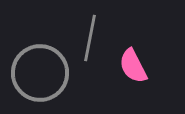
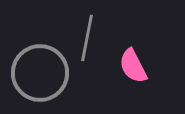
gray line: moved 3 px left
